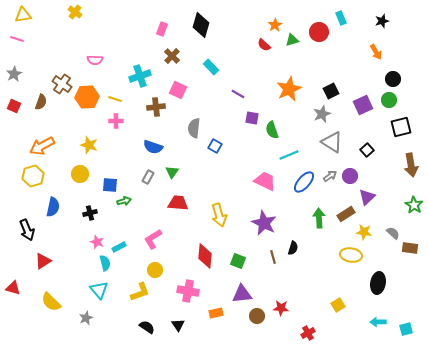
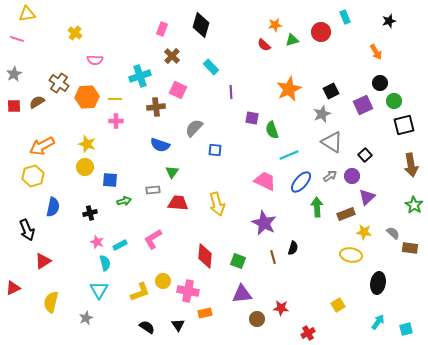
yellow cross at (75, 12): moved 21 px down
yellow triangle at (23, 15): moved 4 px right, 1 px up
cyan rectangle at (341, 18): moved 4 px right, 1 px up
black star at (382, 21): moved 7 px right
orange star at (275, 25): rotated 24 degrees clockwise
red circle at (319, 32): moved 2 px right
black circle at (393, 79): moved 13 px left, 4 px down
brown cross at (62, 84): moved 3 px left, 1 px up
purple line at (238, 94): moved 7 px left, 2 px up; rotated 56 degrees clockwise
yellow line at (115, 99): rotated 16 degrees counterclockwise
green circle at (389, 100): moved 5 px right, 1 px down
brown semicircle at (41, 102): moved 4 px left; rotated 140 degrees counterclockwise
red square at (14, 106): rotated 24 degrees counterclockwise
black square at (401, 127): moved 3 px right, 2 px up
gray semicircle at (194, 128): rotated 36 degrees clockwise
yellow star at (89, 145): moved 2 px left, 1 px up
blue square at (215, 146): moved 4 px down; rotated 24 degrees counterclockwise
blue semicircle at (153, 147): moved 7 px right, 2 px up
black square at (367, 150): moved 2 px left, 5 px down
yellow circle at (80, 174): moved 5 px right, 7 px up
purple circle at (350, 176): moved 2 px right
gray rectangle at (148, 177): moved 5 px right, 13 px down; rotated 56 degrees clockwise
blue ellipse at (304, 182): moved 3 px left
blue square at (110, 185): moved 5 px up
brown rectangle at (346, 214): rotated 12 degrees clockwise
yellow arrow at (219, 215): moved 2 px left, 11 px up
green arrow at (319, 218): moved 2 px left, 11 px up
cyan rectangle at (119, 247): moved 1 px right, 2 px up
yellow circle at (155, 270): moved 8 px right, 11 px down
red triangle at (13, 288): rotated 42 degrees counterclockwise
cyan triangle at (99, 290): rotated 12 degrees clockwise
yellow semicircle at (51, 302): rotated 60 degrees clockwise
orange rectangle at (216, 313): moved 11 px left
brown circle at (257, 316): moved 3 px down
cyan arrow at (378, 322): rotated 126 degrees clockwise
